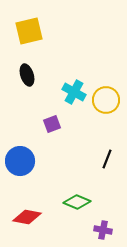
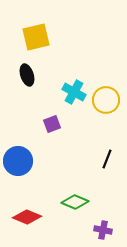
yellow square: moved 7 px right, 6 px down
blue circle: moved 2 px left
green diamond: moved 2 px left
red diamond: rotated 12 degrees clockwise
